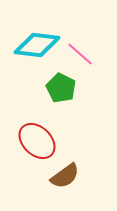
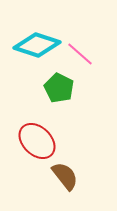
cyan diamond: rotated 12 degrees clockwise
green pentagon: moved 2 px left
brown semicircle: rotated 92 degrees counterclockwise
